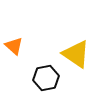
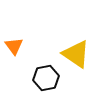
orange triangle: rotated 12 degrees clockwise
